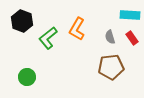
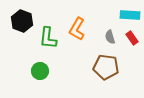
green L-shape: rotated 45 degrees counterclockwise
brown pentagon: moved 5 px left; rotated 15 degrees clockwise
green circle: moved 13 px right, 6 px up
